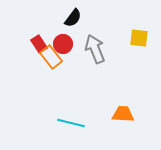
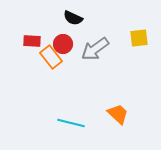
black semicircle: rotated 78 degrees clockwise
yellow square: rotated 12 degrees counterclockwise
red rectangle: moved 7 px left, 3 px up; rotated 54 degrees counterclockwise
gray arrow: rotated 104 degrees counterclockwise
orange trapezoid: moved 5 px left; rotated 40 degrees clockwise
